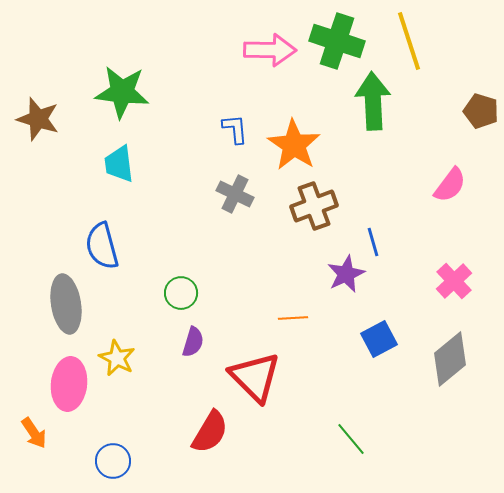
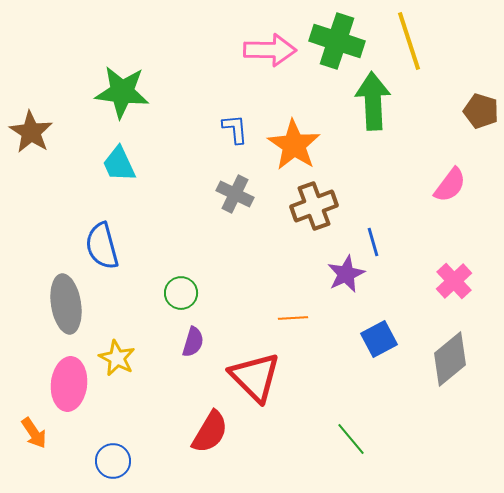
brown star: moved 7 px left, 13 px down; rotated 15 degrees clockwise
cyan trapezoid: rotated 18 degrees counterclockwise
